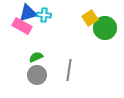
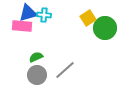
yellow square: moved 2 px left
pink rectangle: rotated 24 degrees counterclockwise
gray line: moved 4 px left; rotated 40 degrees clockwise
